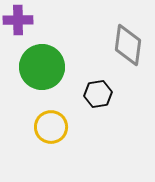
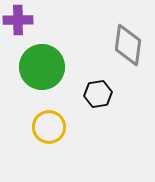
yellow circle: moved 2 px left
